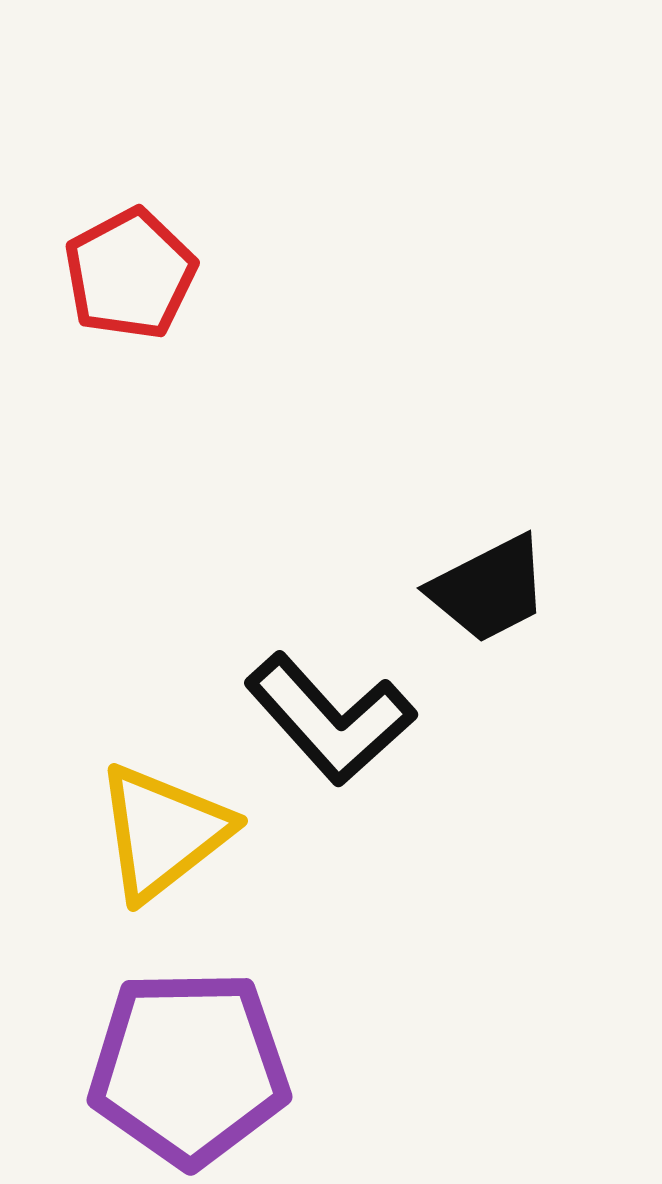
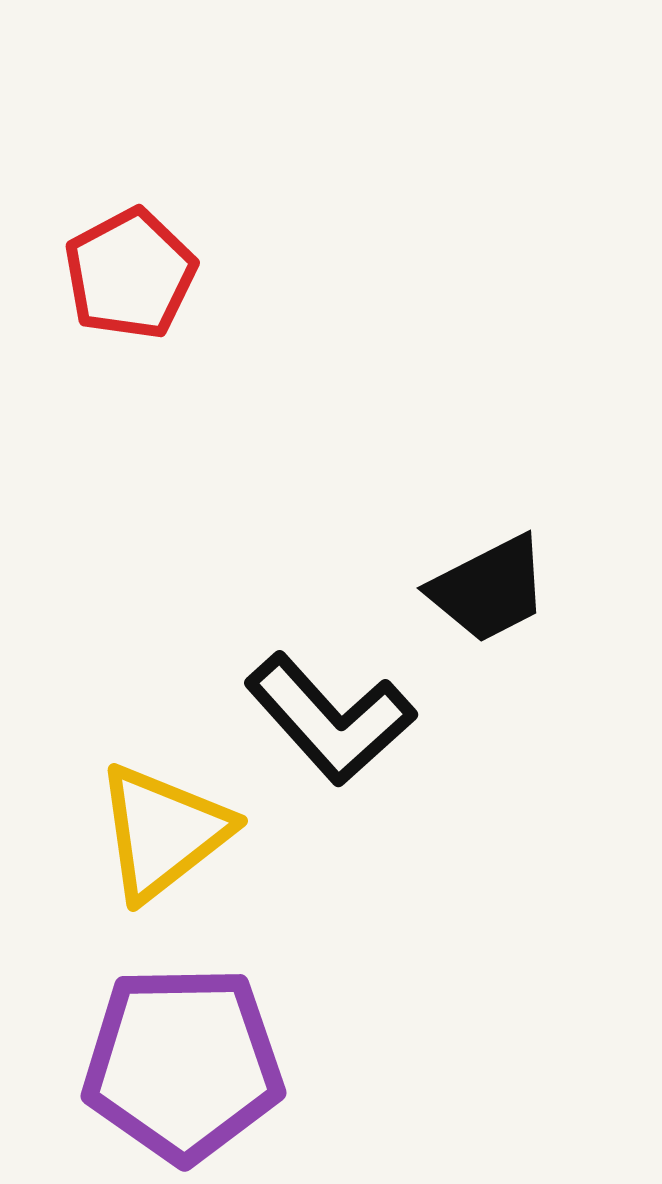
purple pentagon: moved 6 px left, 4 px up
